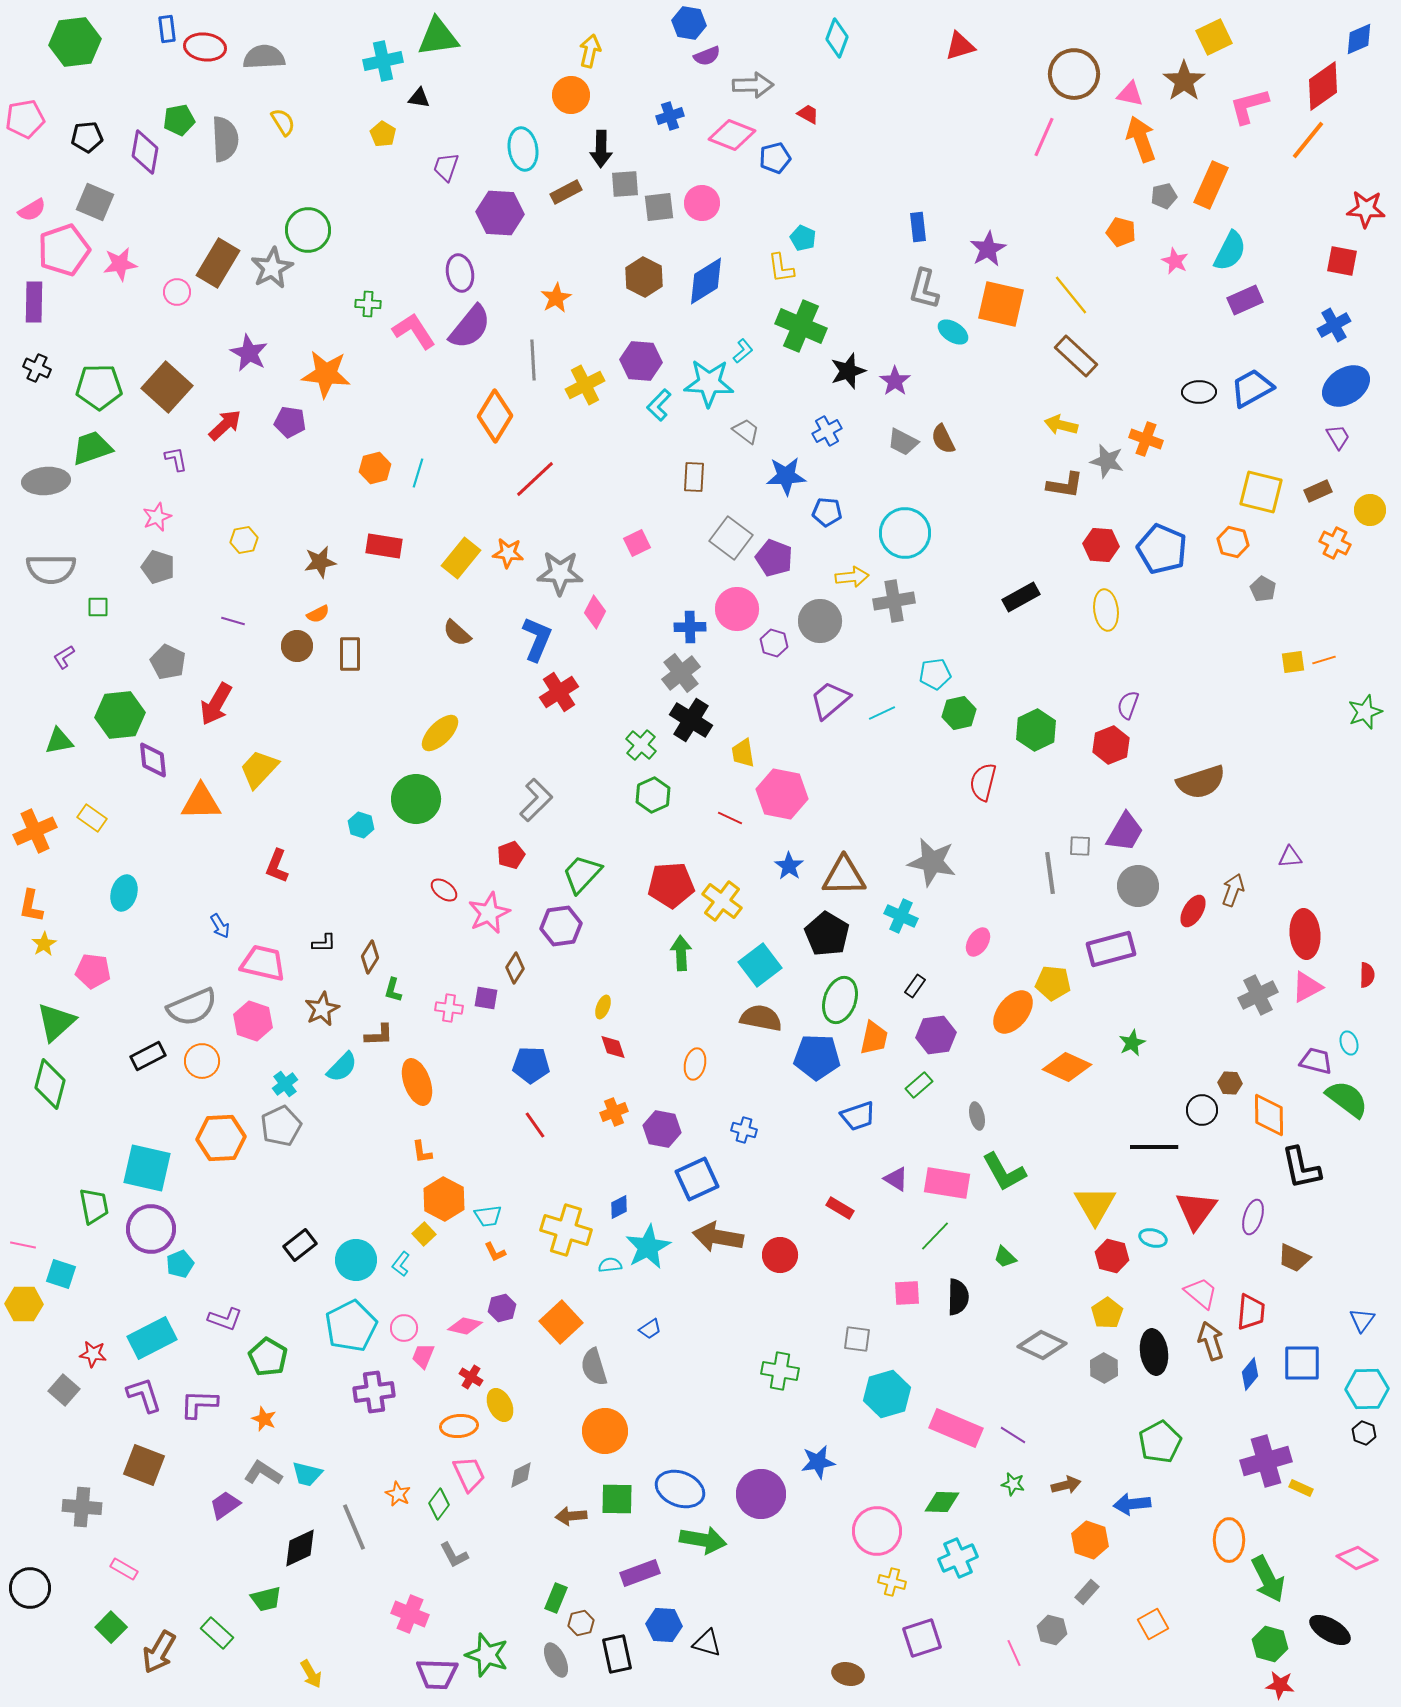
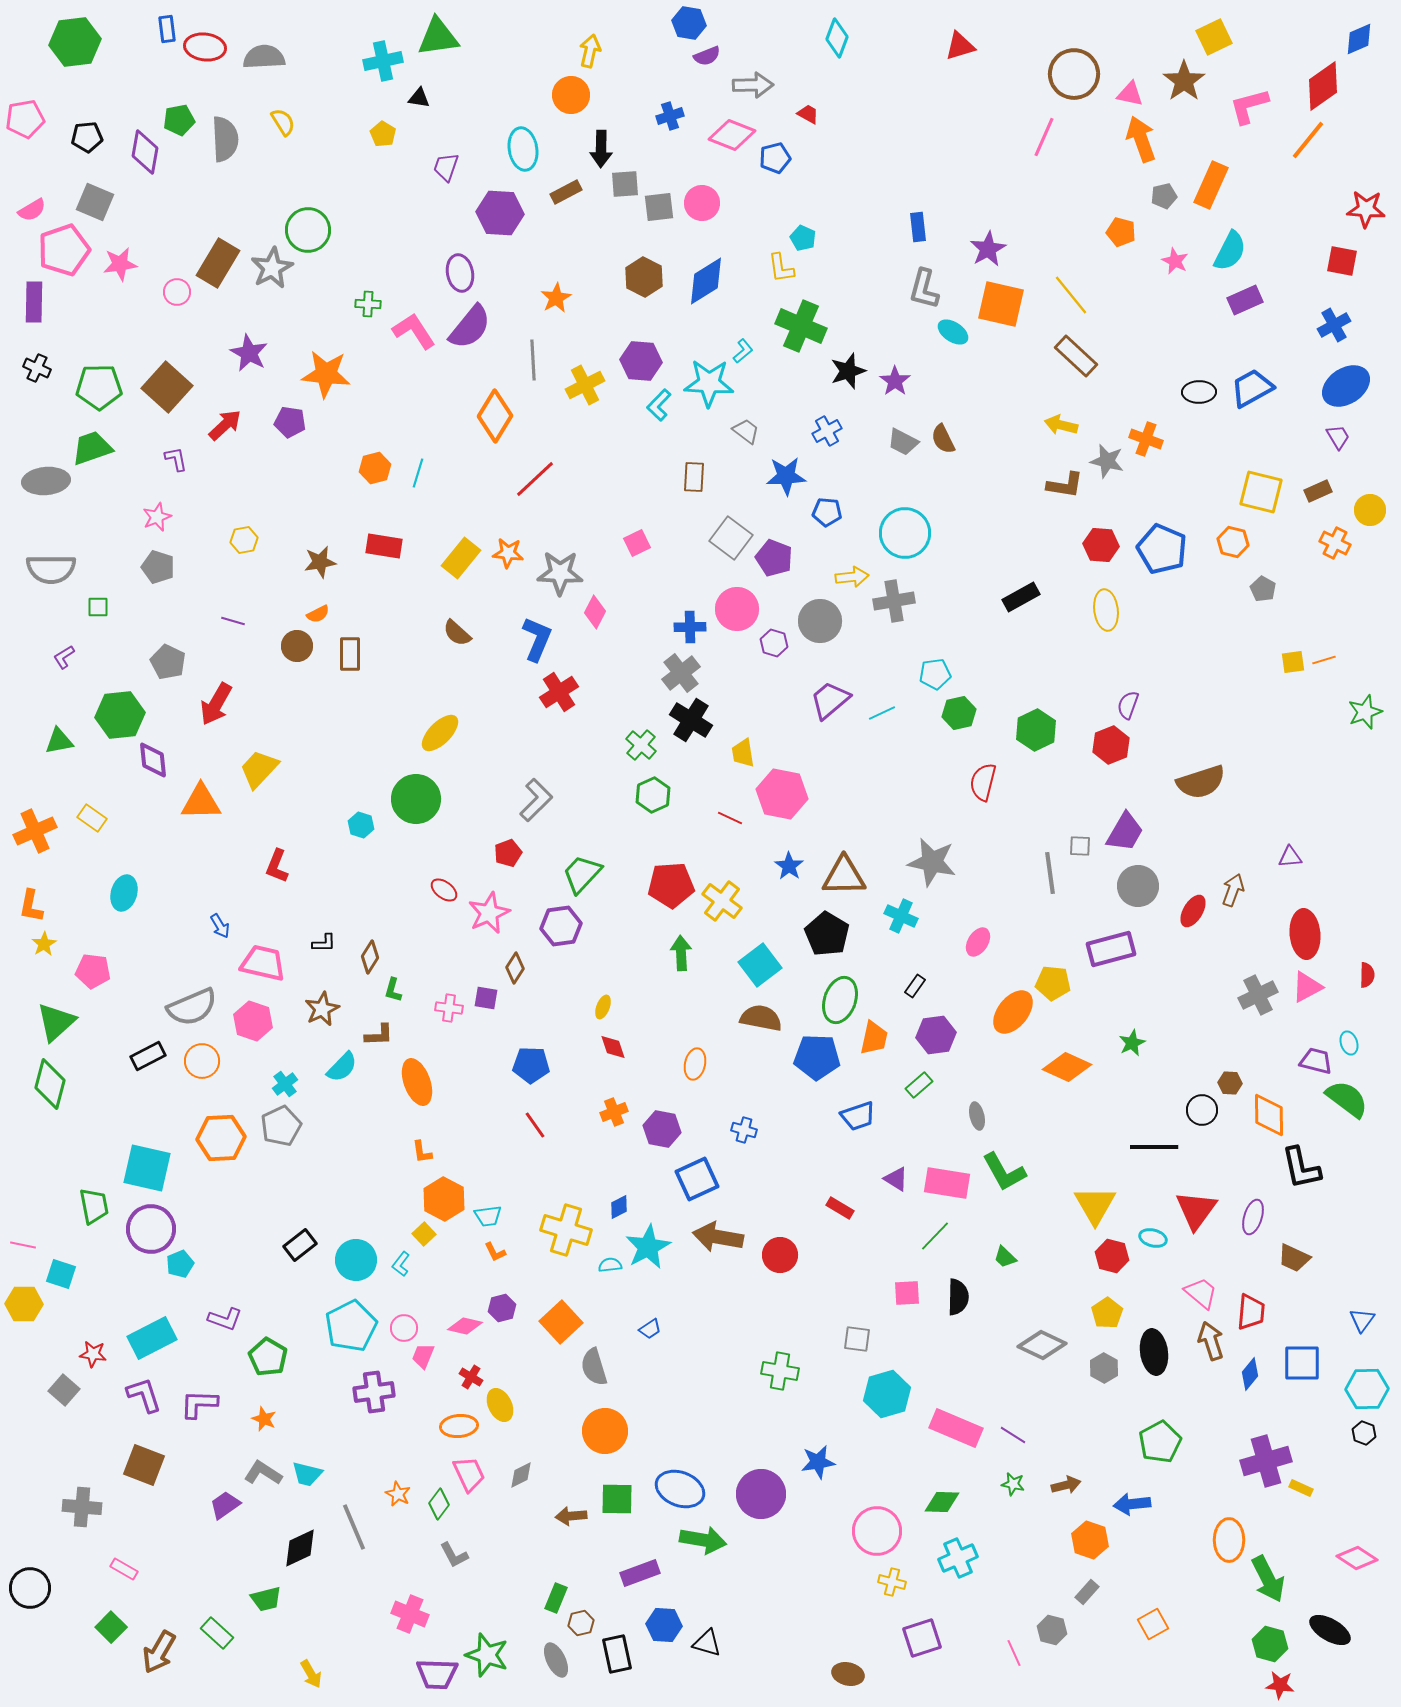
red pentagon at (511, 855): moved 3 px left, 2 px up
